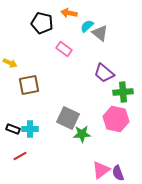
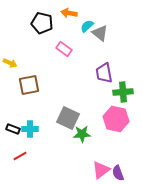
purple trapezoid: rotated 40 degrees clockwise
